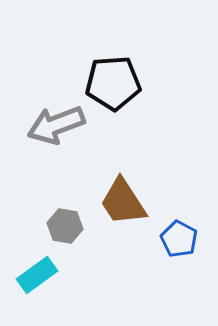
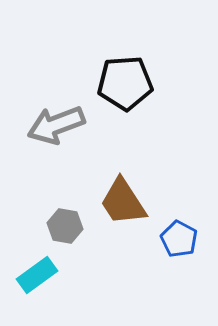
black pentagon: moved 12 px right
